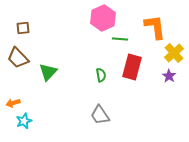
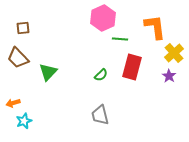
green semicircle: rotated 56 degrees clockwise
gray trapezoid: rotated 20 degrees clockwise
